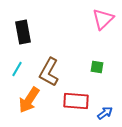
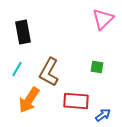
blue arrow: moved 2 px left, 2 px down
